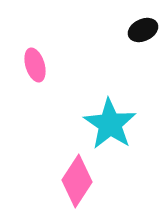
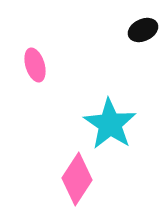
pink diamond: moved 2 px up
